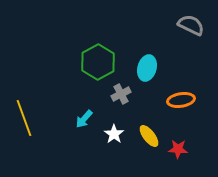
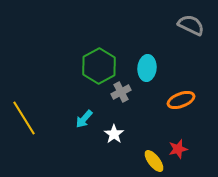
green hexagon: moved 1 px right, 4 px down
cyan ellipse: rotated 10 degrees counterclockwise
gray cross: moved 2 px up
orange ellipse: rotated 12 degrees counterclockwise
yellow line: rotated 12 degrees counterclockwise
yellow ellipse: moved 5 px right, 25 px down
red star: rotated 18 degrees counterclockwise
